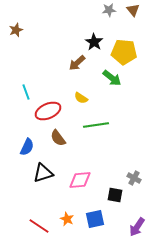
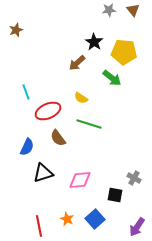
green line: moved 7 px left, 1 px up; rotated 25 degrees clockwise
blue square: rotated 30 degrees counterclockwise
red line: rotated 45 degrees clockwise
